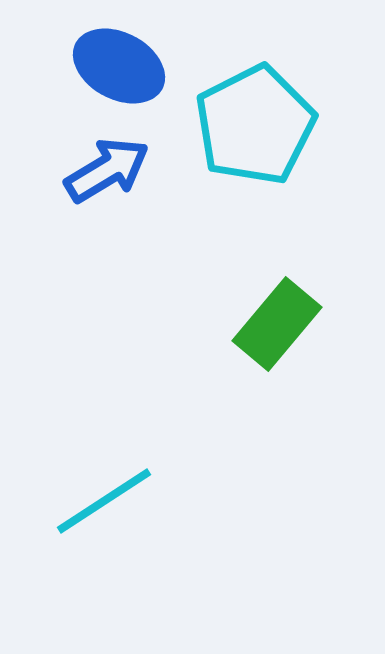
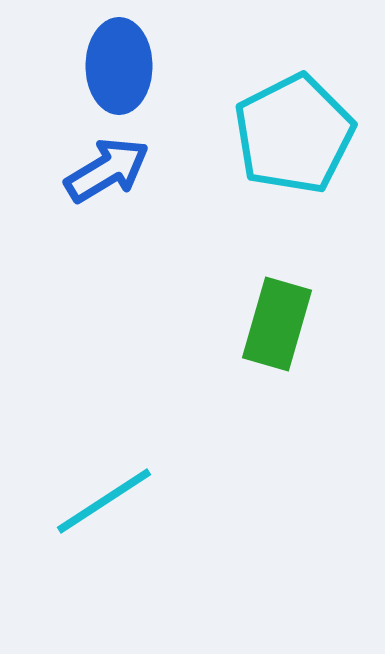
blue ellipse: rotated 62 degrees clockwise
cyan pentagon: moved 39 px right, 9 px down
green rectangle: rotated 24 degrees counterclockwise
